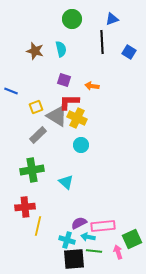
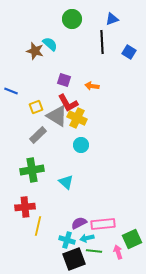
cyan semicircle: moved 11 px left, 5 px up; rotated 35 degrees counterclockwise
red L-shape: moved 1 px left, 1 px down; rotated 120 degrees counterclockwise
pink rectangle: moved 2 px up
cyan arrow: moved 1 px left, 1 px down; rotated 24 degrees counterclockwise
black square: rotated 15 degrees counterclockwise
